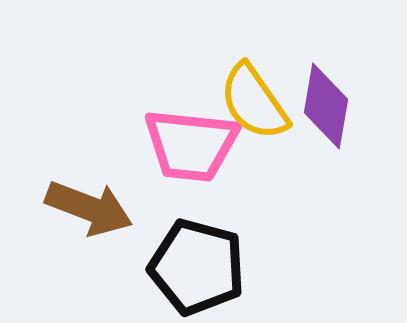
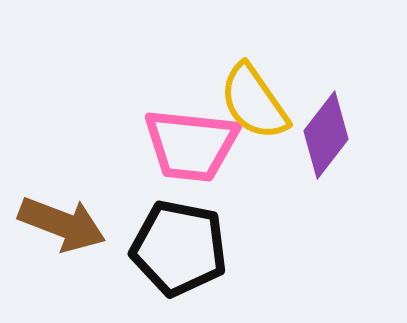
purple diamond: moved 29 px down; rotated 28 degrees clockwise
brown arrow: moved 27 px left, 16 px down
black pentagon: moved 18 px left, 19 px up; rotated 4 degrees counterclockwise
